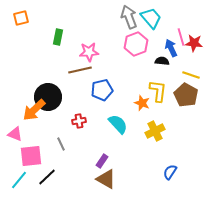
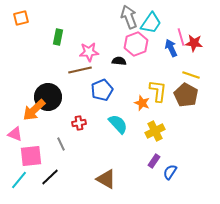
cyan trapezoid: moved 5 px down; rotated 75 degrees clockwise
black semicircle: moved 43 px left
blue pentagon: rotated 10 degrees counterclockwise
red cross: moved 2 px down
purple rectangle: moved 52 px right
black line: moved 3 px right
